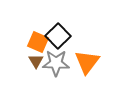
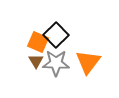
black square: moved 2 px left, 1 px up
orange triangle: moved 1 px right
